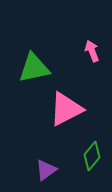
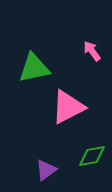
pink arrow: rotated 15 degrees counterclockwise
pink triangle: moved 2 px right, 2 px up
green diamond: rotated 40 degrees clockwise
